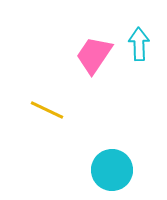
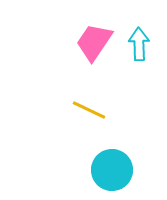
pink trapezoid: moved 13 px up
yellow line: moved 42 px right
